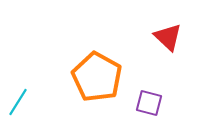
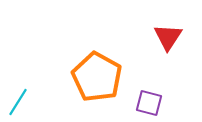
red triangle: rotated 20 degrees clockwise
